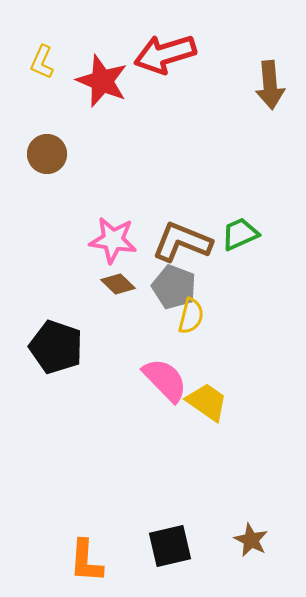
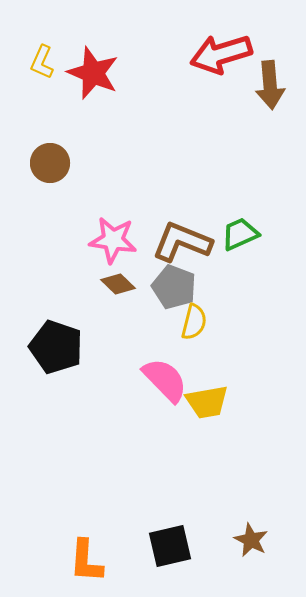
red arrow: moved 56 px right
red star: moved 9 px left, 8 px up
brown circle: moved 3 px right, 9 px down
yellow semicircle: moved 3 px right, 6 px down
yellow trapezoid: rotated 135 degrees clockwise
